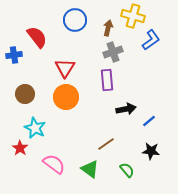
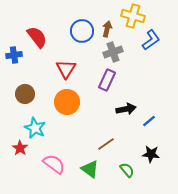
blue circle: moved 7 px right, 11 px down
brown arrow: moved 1 px left, 1 px down
red triangle: moved 1 px right, 1 px down
purple rectangle: rotated 30 degrees clockwise
orange circle: moved 1 px right, 5 px down
black star: moved 3 px down
